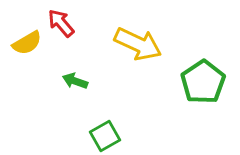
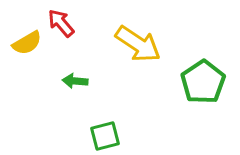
yellow arrow: rotated 9 degrees clockwise
green arrow: rotated 15 degrees counterclockwise
green square: rotated 16 degrees clockwise
